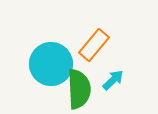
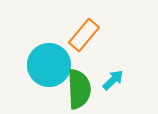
orange rectangle: moved 10 px left, 10 px up
cyan circle: moved 2 px left, 1 px down
